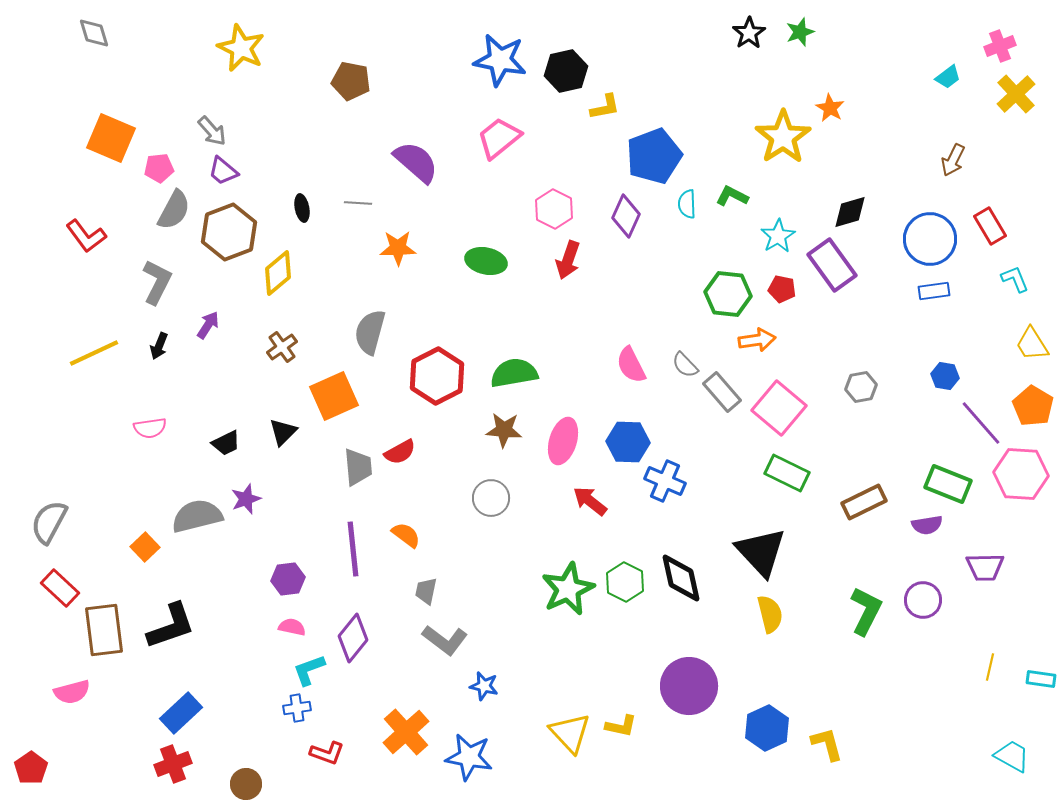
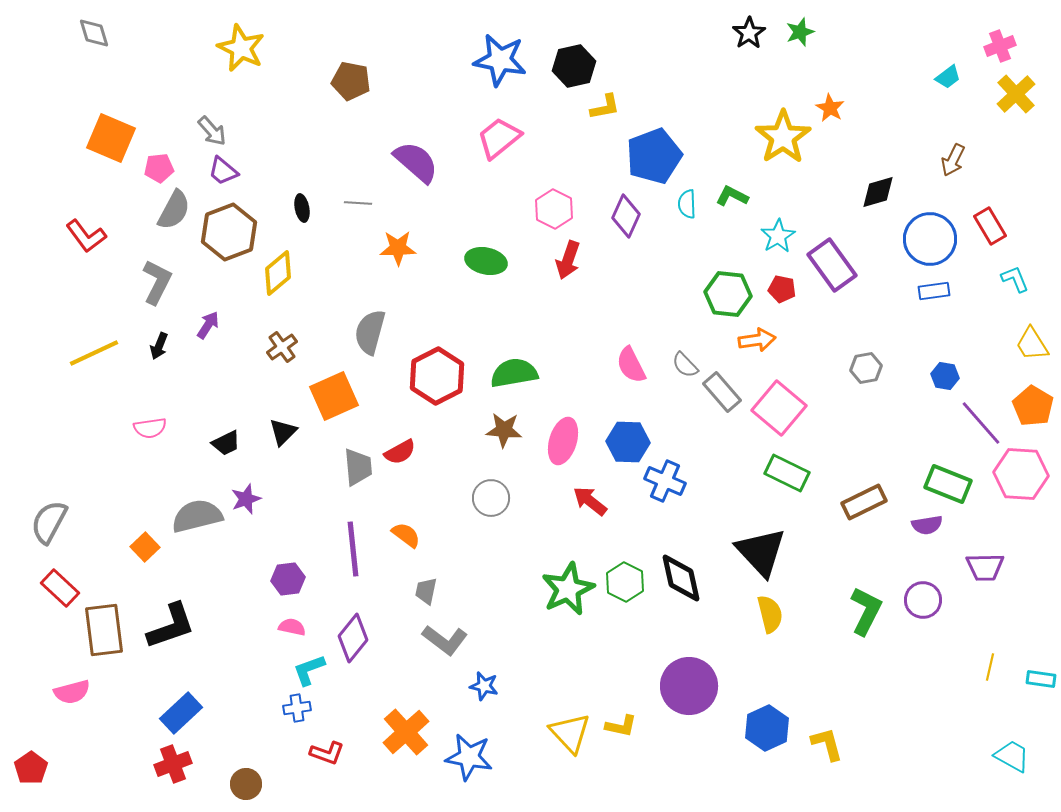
black hexagon at (566, 71): moved 8 px right, 5 px up
black diamond at (850, 212): moved 28 px right, 20 px up
gray hexagon at (861, 387): moved 5 px right, 19 px up
